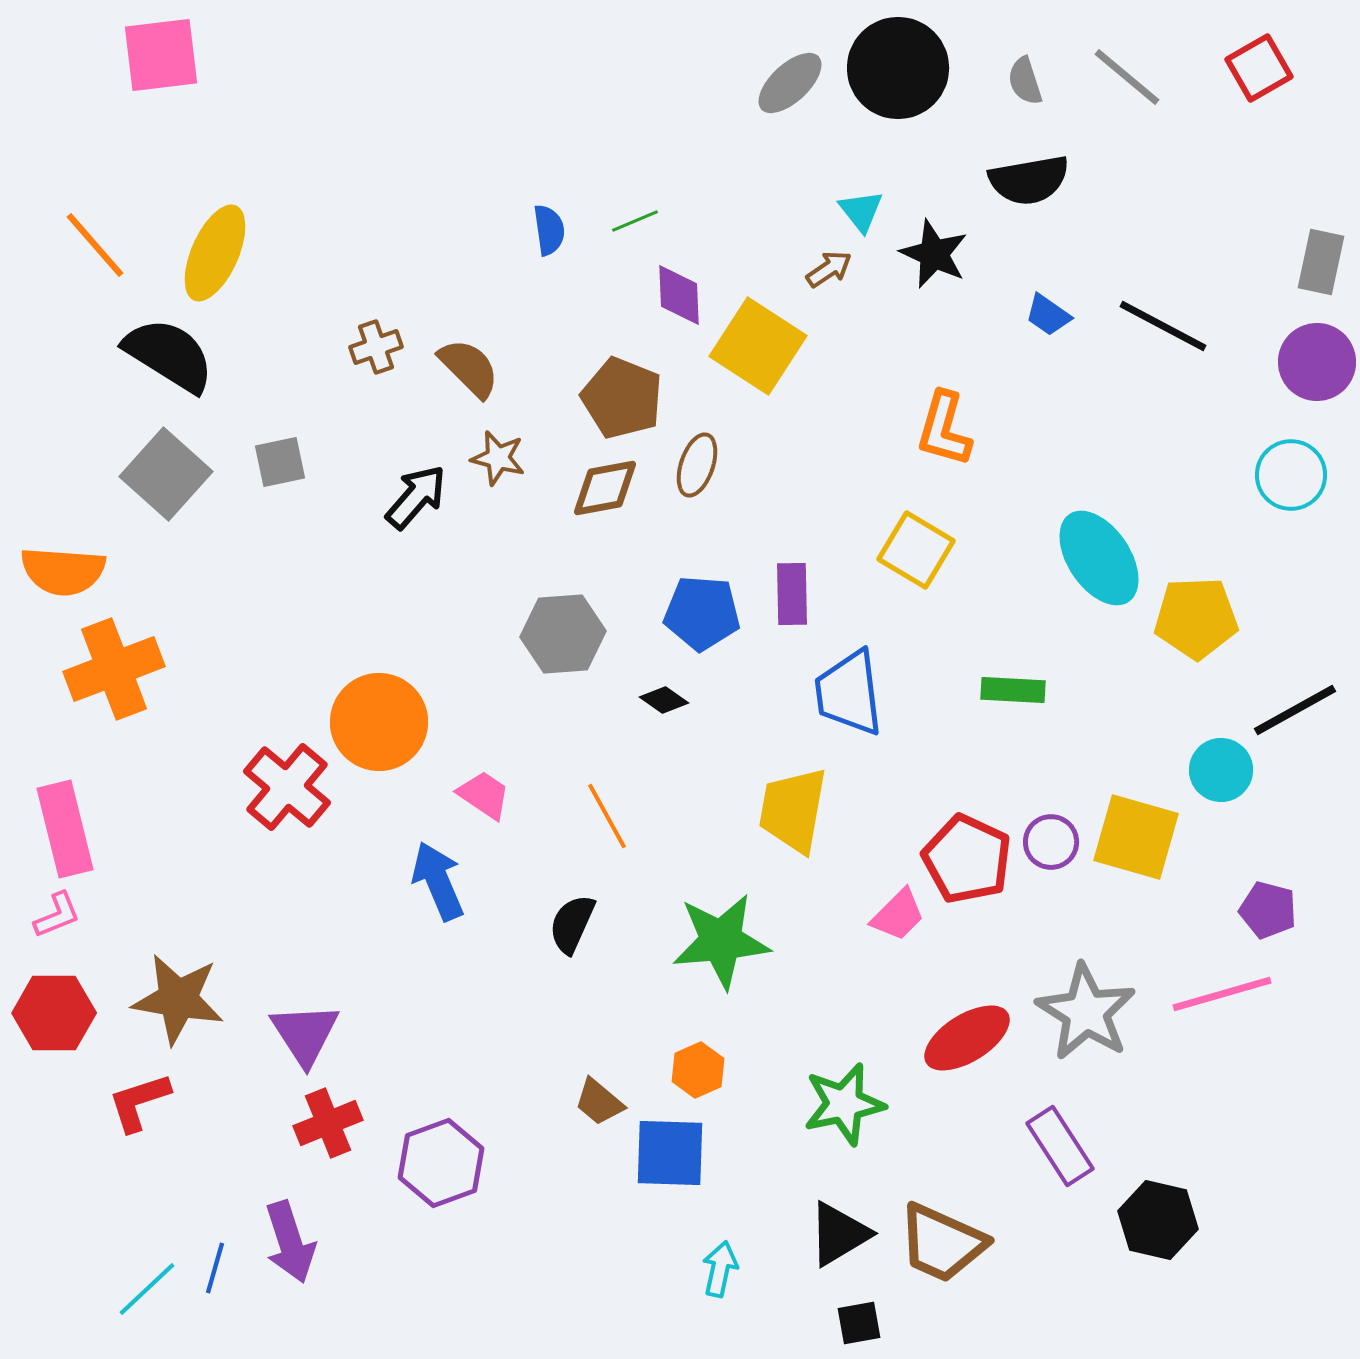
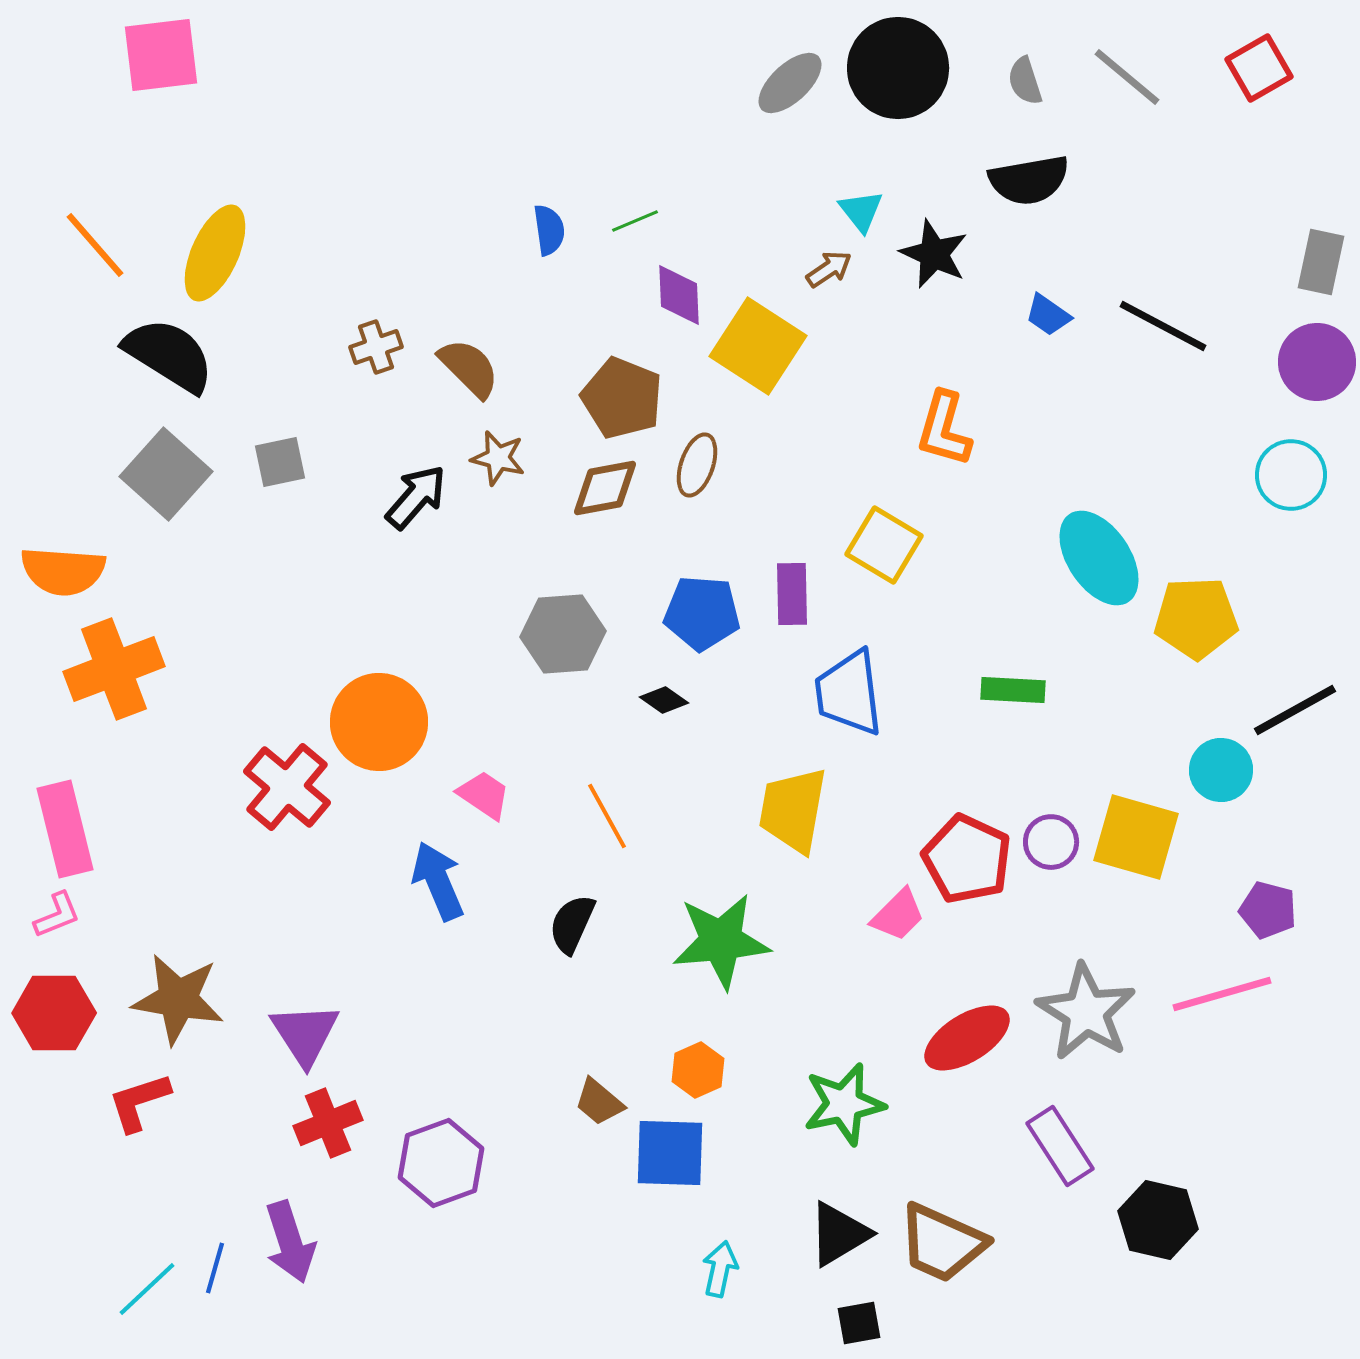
yellow square at (916, 550): moved 32 px left, 5 px up
